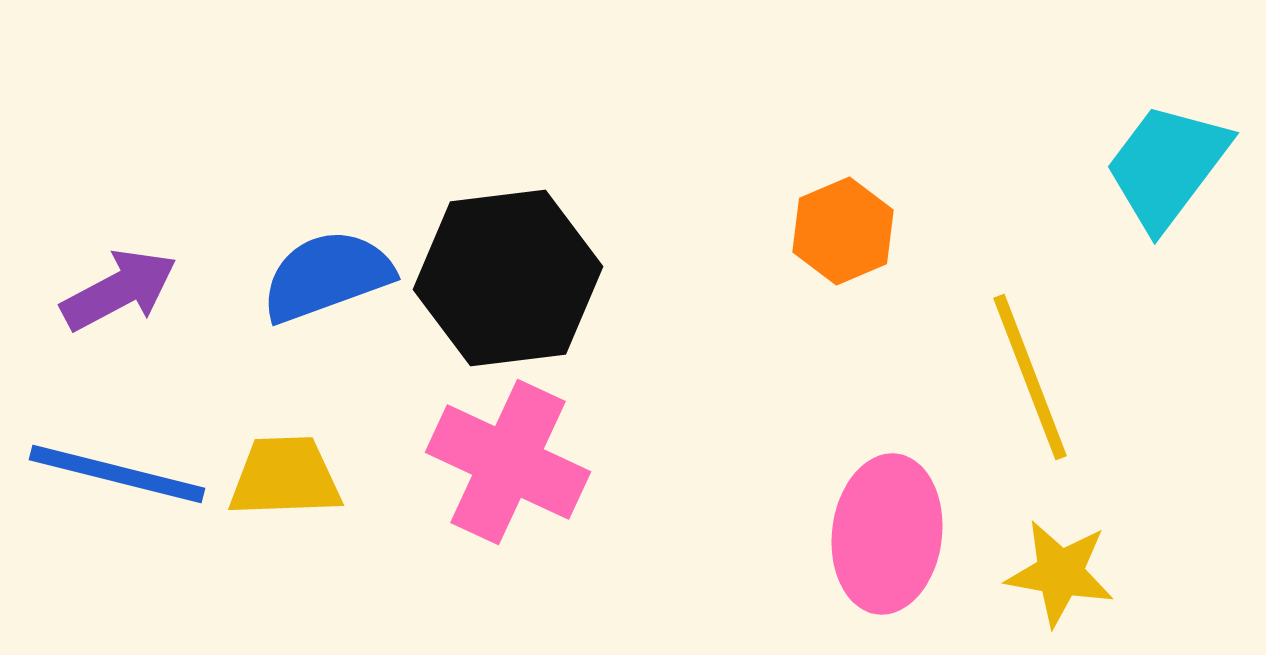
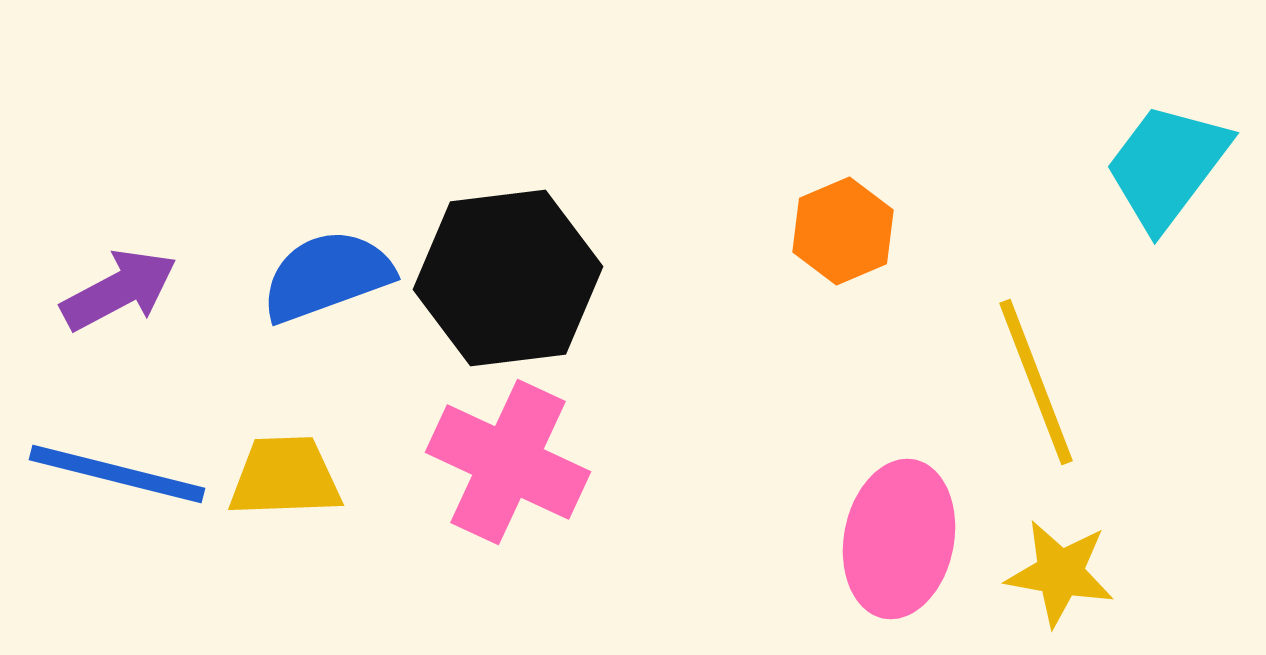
yellow line: moved 6 px right, 5 px down
pink ellipse: moved 12 px right, 5 px down; rotated 4 degrees clockwise
